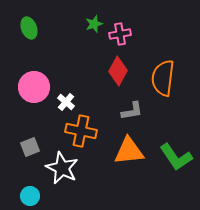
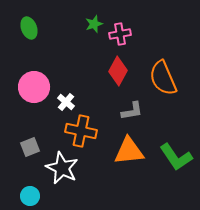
orange semicircle: rotated 30 degrees counterclockwise
